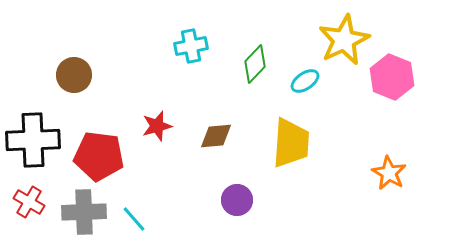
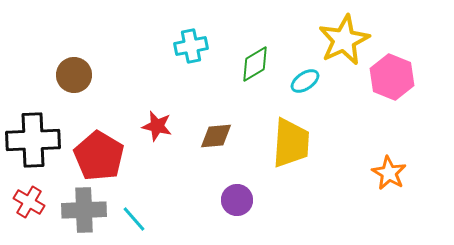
green diamond: rotated 15 degrees clockwise
red star: rotated 28 degrees clockwise
red pentagon: rotated 24 degrees clockwise
gray cross: moved 2 px up
